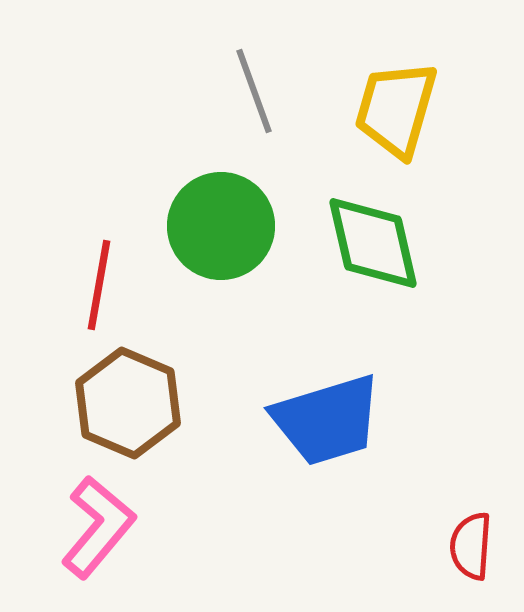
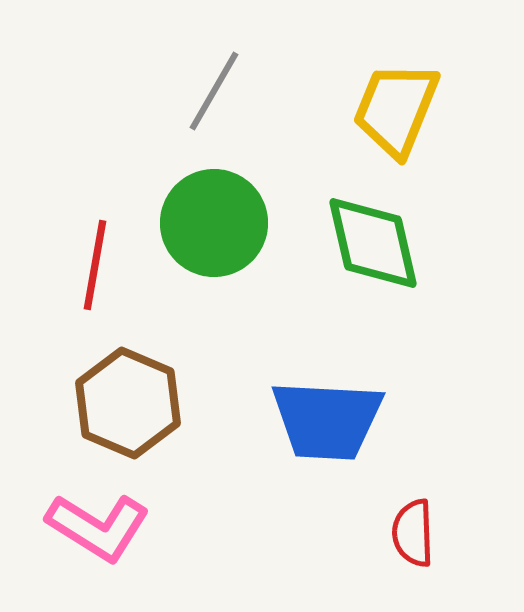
gray line: moved 40 px left; rotated 50 degrees clockwise
yellow trapezoid: rotated 6 degrees clockwise
green circle: moved 7 px left, 3 px up
red line: moved 4 px left, 20 px up
blue trapezoid: rotated 20 degrees clockwise
pink L-shape: rotated 82 degrees clockwise
red semicircle: moved 58 px left, 13 px up; rotated 6 degrees counterclockwise
